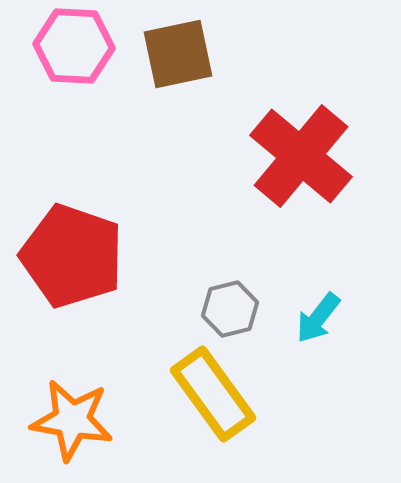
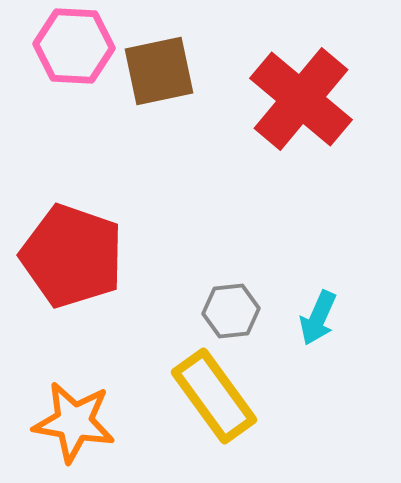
brown square: moved 19 px left, 17 px down
red cross: moved 57 px up
gray hexagon: moved 1 px right, 2 px down; rotated 8 degrees clockwise
cyan arrow: rotated 14 degrees counterclockwise
yellow rectangle: moved 1 px right, 2 px down
orange star: moved 2 px right, 2 px down
